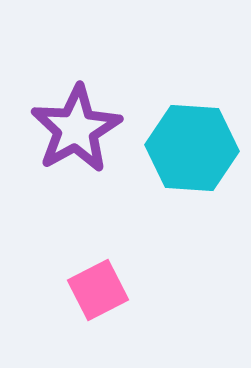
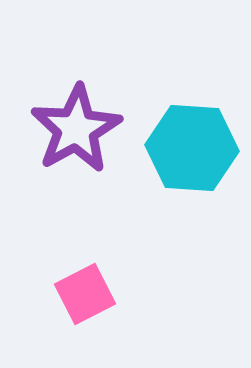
pink square: moved 13 px left, 4 px down
